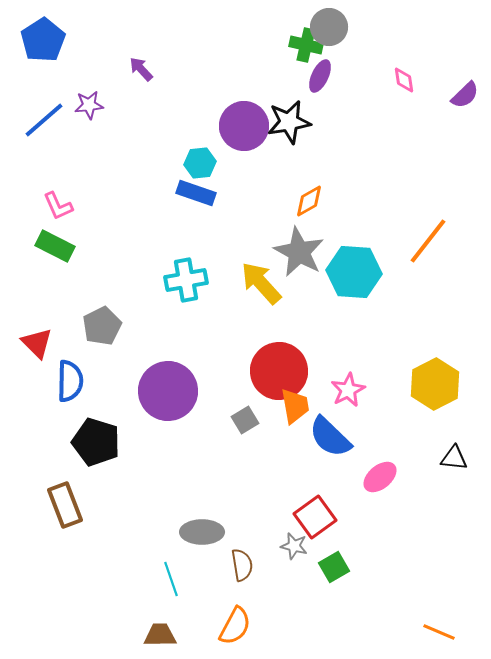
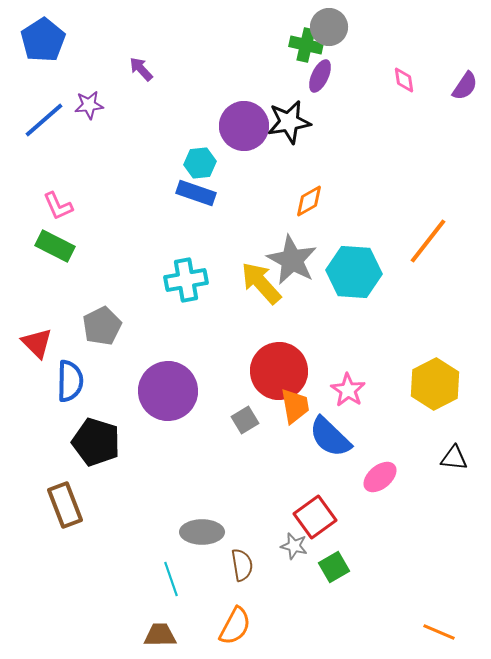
purple semicircle at (465, 95): moved 9 px up; rotated 12 degrees counterclockwise
gray star at (299, 252): moved 7 px left, 8 px down
pink star at (348, 390): rotated 12 degrees counterclockwise
